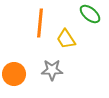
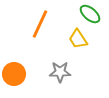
orange line: moved 1 px down; rotated 20 degrees clockwise
yellow trapezoid: moved 12 px right
gray star: moved 8 px right, 2 px down
